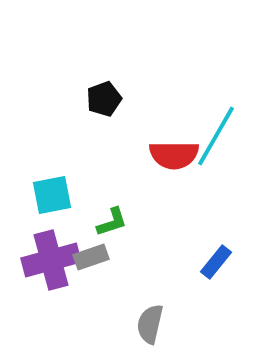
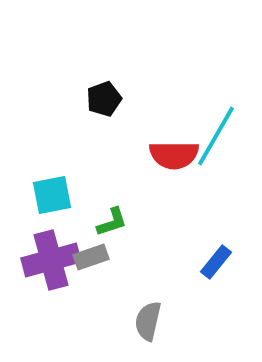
gray semicircle: moved 2 px left, 3 px up
